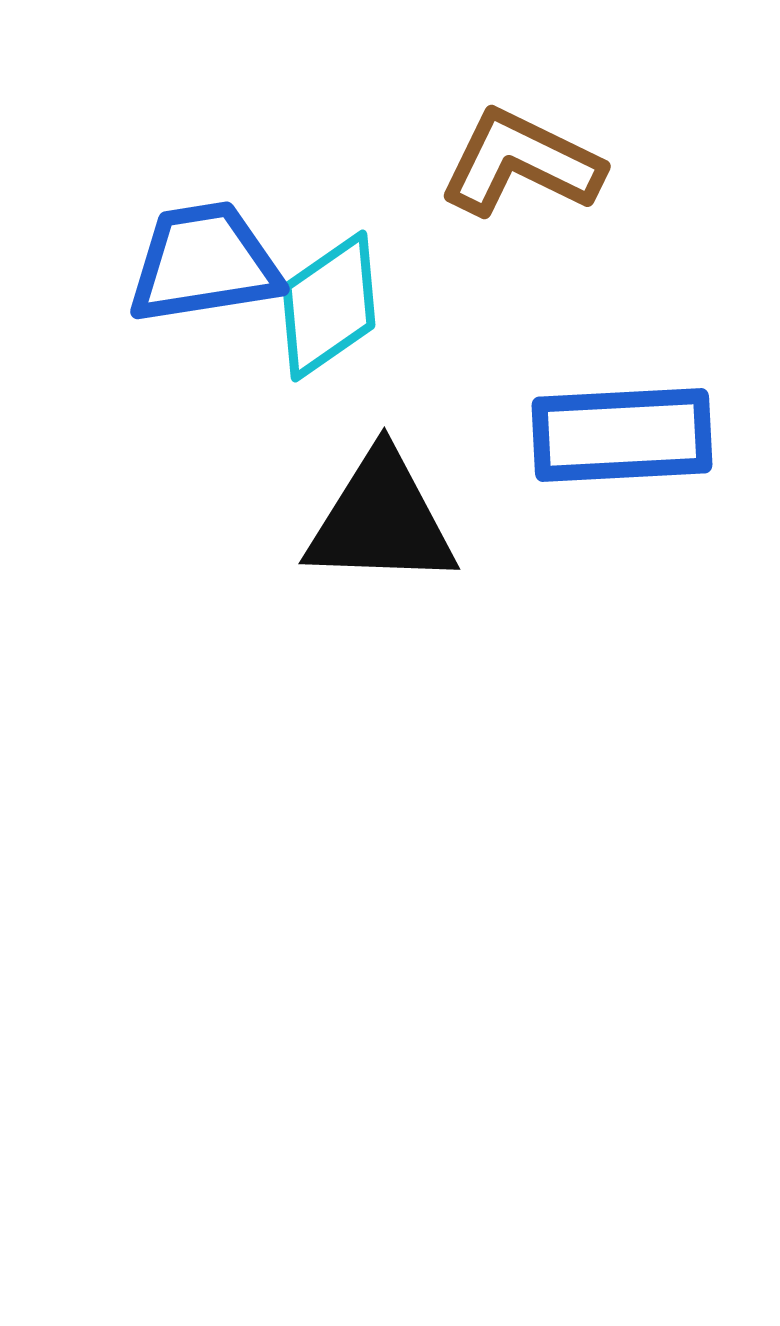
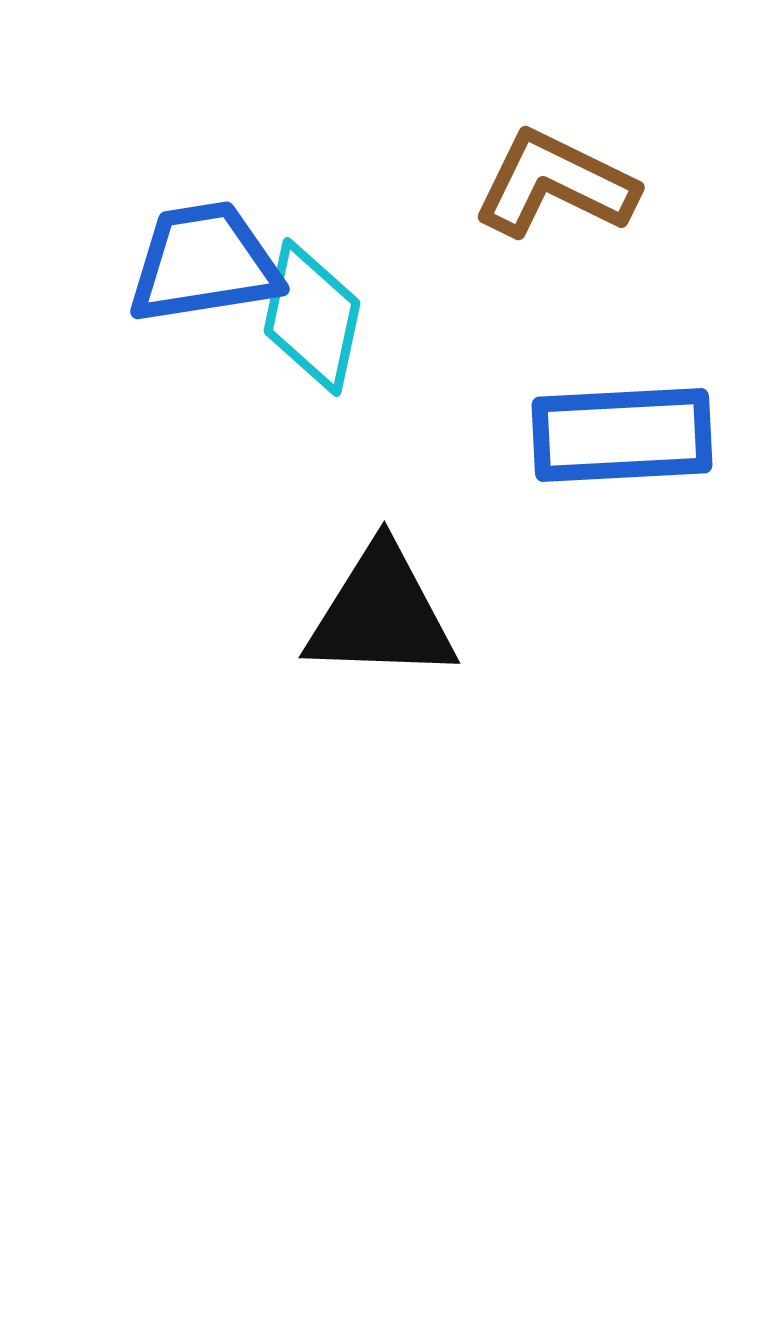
brown L-shape: moved 34 px right, 21 px down
cyan diamond: moved 17 px left, 11 px down; rotated 43 degrees counterclockwise
black triangle: moved 94 px down
